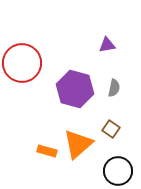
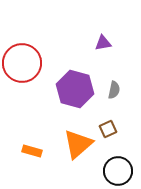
purple triangle: moved 4 px left, 2 px up
gray semicircle: moved 2 px down
brown square: moved 3 px left; rotated 30 degrees clockwise
orange rectangle: moved 15 px left
